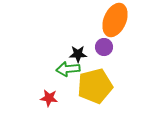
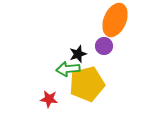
purple circle: moved 1 px up
black star: rotated 18 degrees counterclockwise
yellow pentagon: moved 8 px left, 2 px up
red star: moved 1 px down
